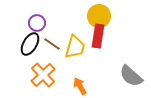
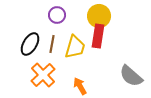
purple circle: moved 20 px right, 8 px up
brown line: rotated 66 degrees clockwise
